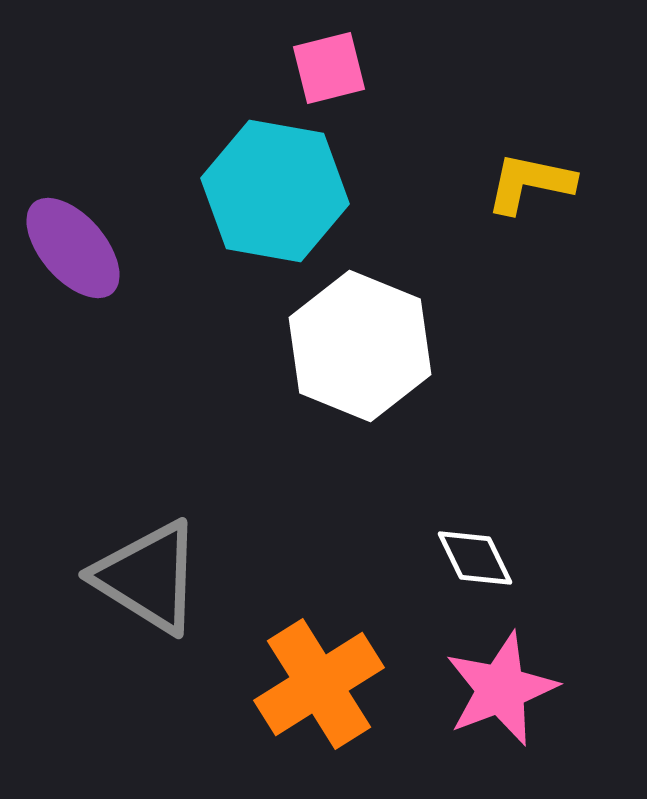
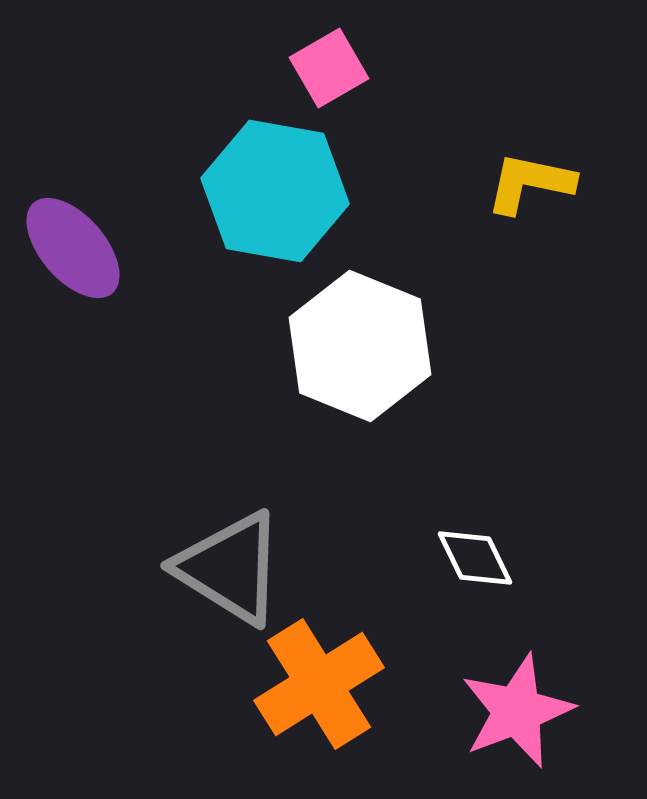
pink square: rotated 16 degrees counterclockwise
gray triangle: moved 82 px right, 9 px up
pink star: moved 16 px right, 22 px down
